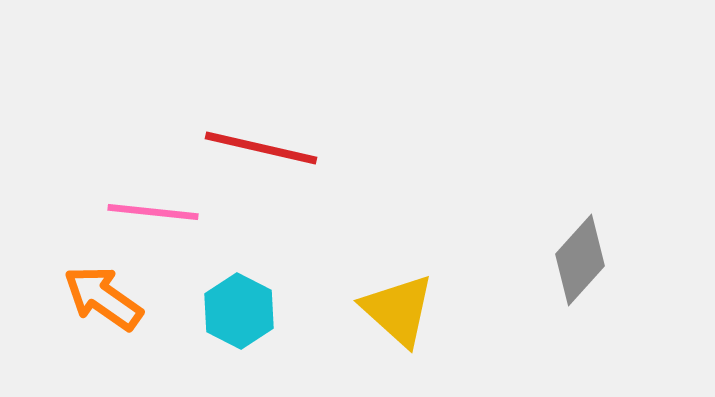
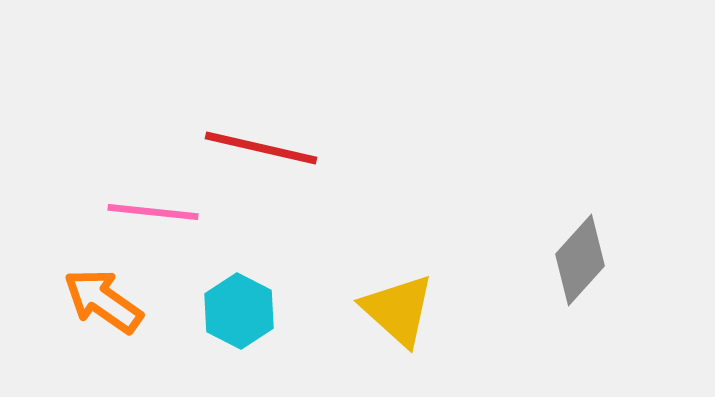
orange arrow: moved 3 px down
